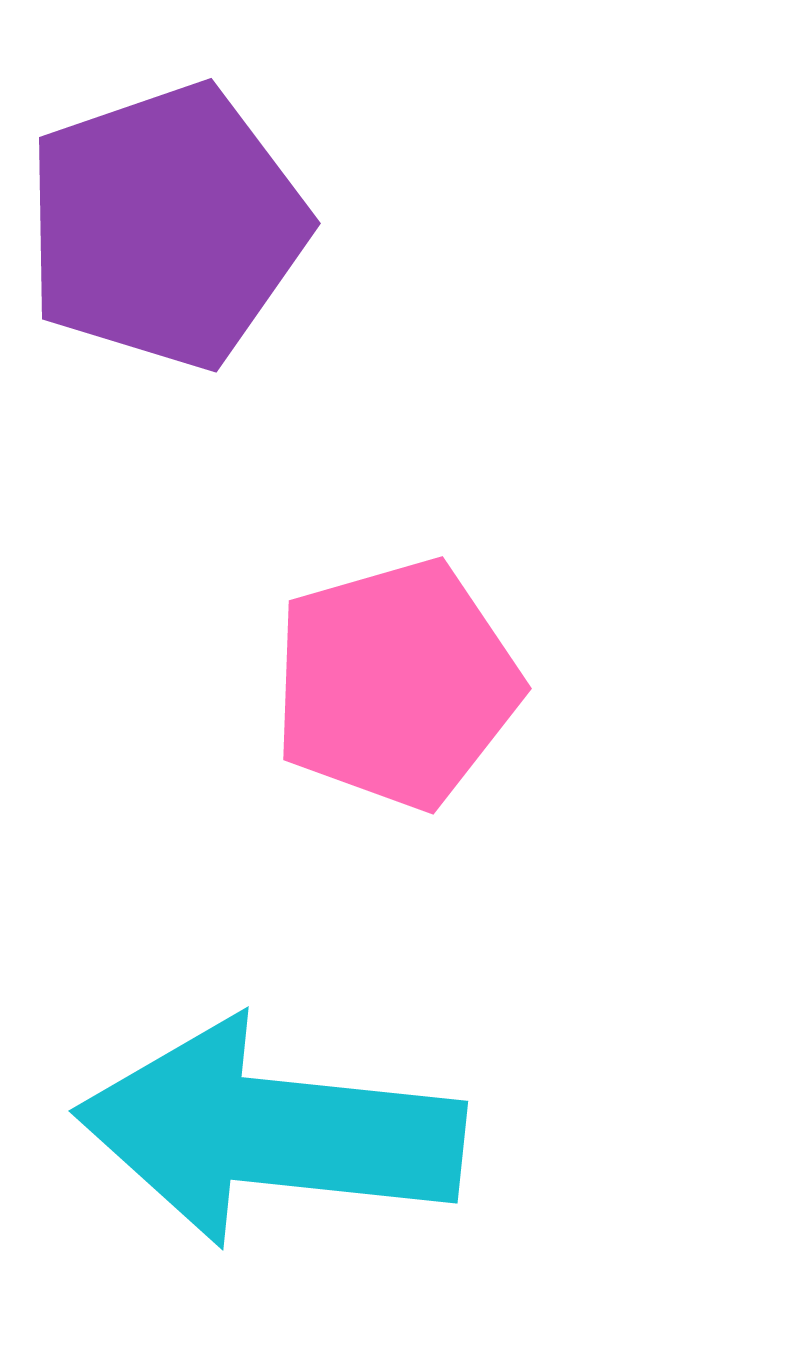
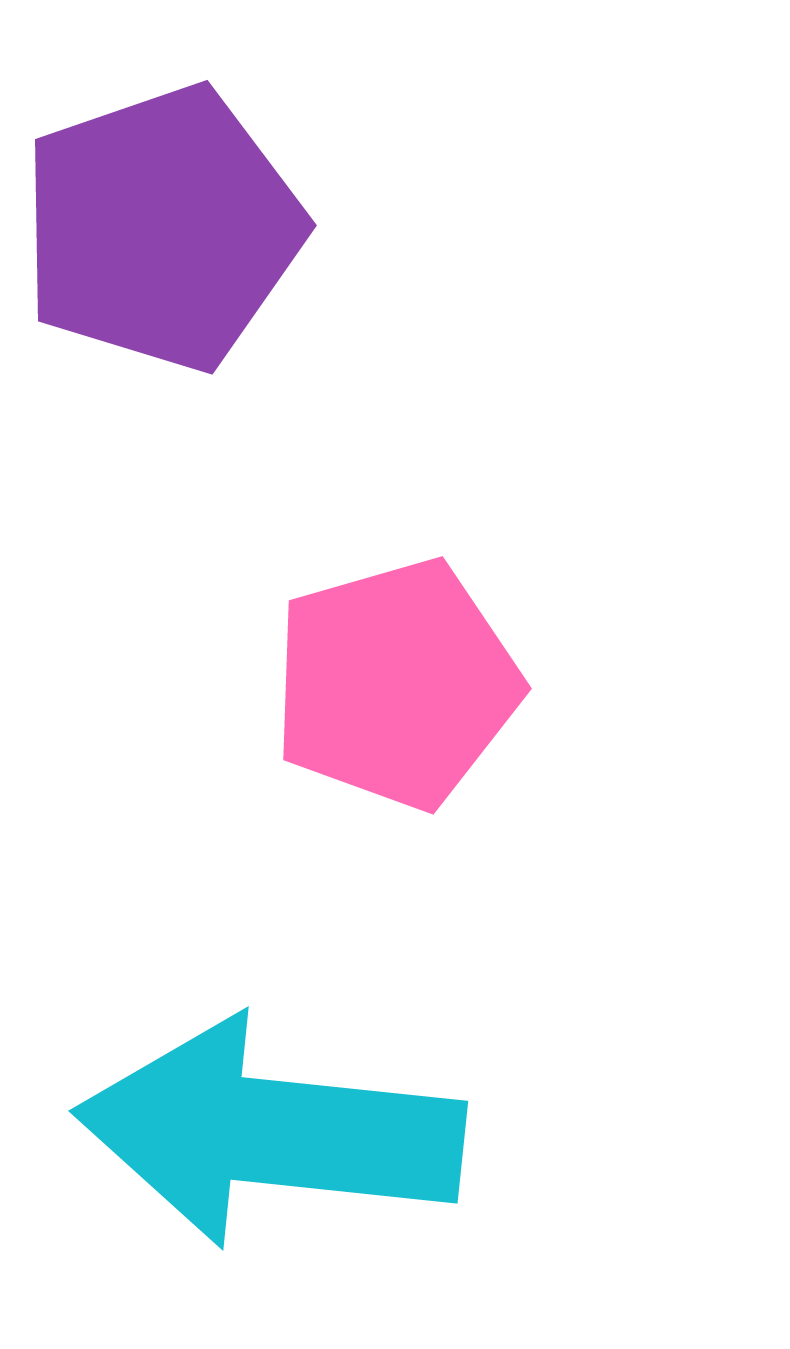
purple pentagon: moved 4 px left, 2 px down
